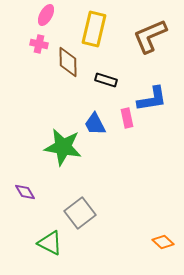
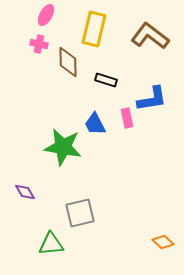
brown L-shape: rotated 60 degrees clockwise
gray square: rotated 24 degrees clockwise
green triangle: moved 1 px right, 1 px down; rotated 32 degrees counterclockwise
